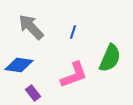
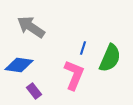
gray arrow: rotated 12 degrees counterclockwise
blue line: moved 10 px right, 16 px down
pink L-shape: rotated 48 degrees counterclockwise
purple rectangle: moved 1 px right, 2 px up
